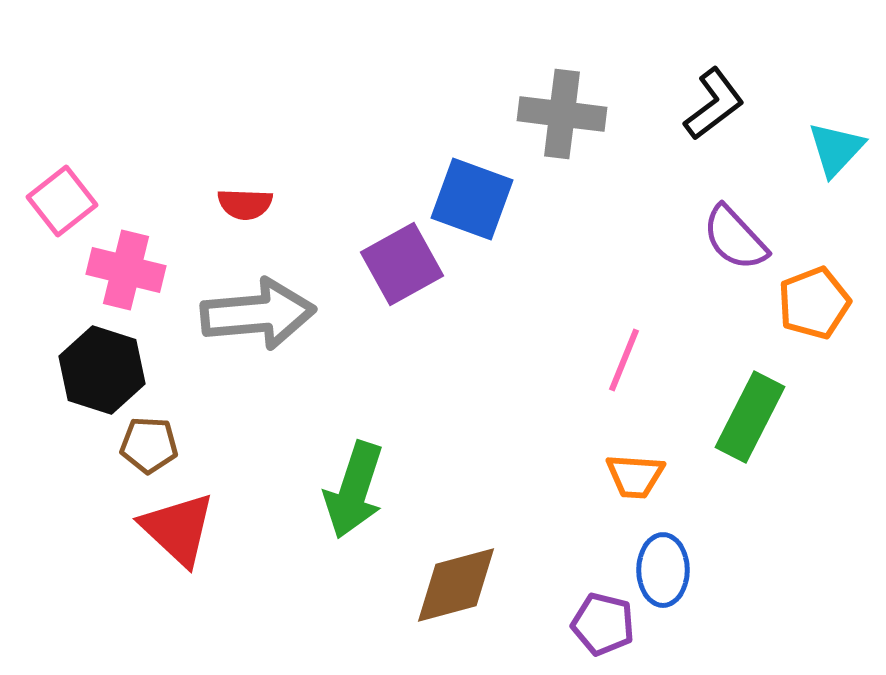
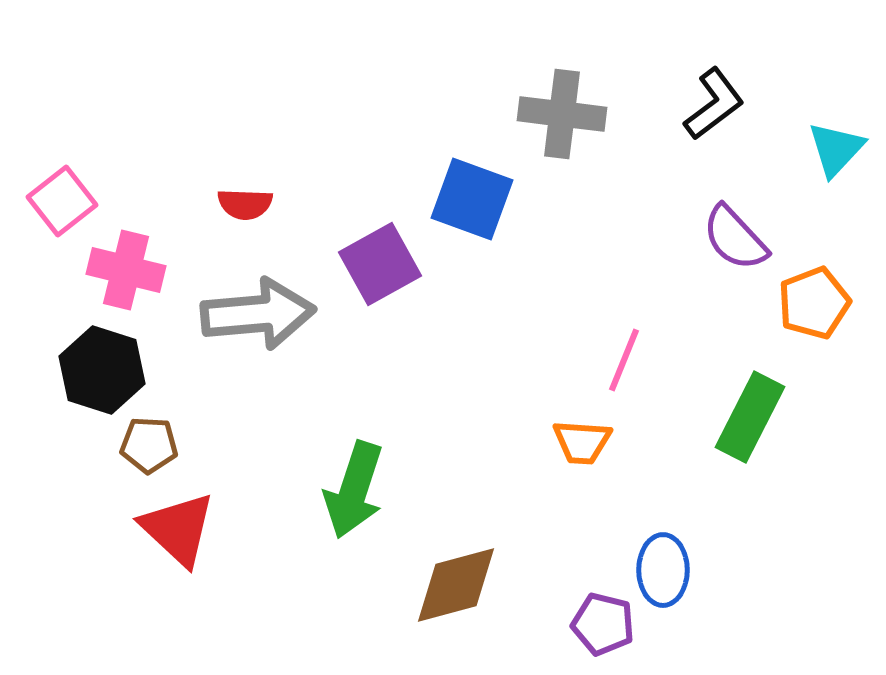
purple square: moved 22 px left
orange trapezoid: moved 53 px left, 34 px up
